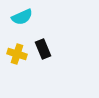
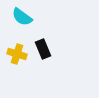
cyan semicircle: rotated 60 degrees clockwise
